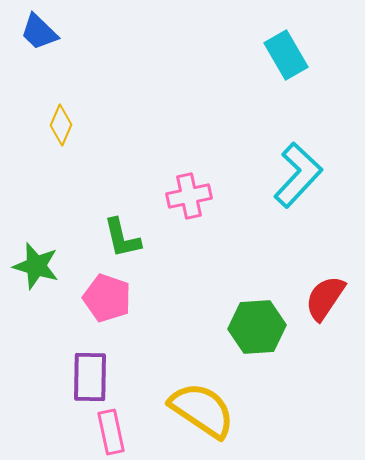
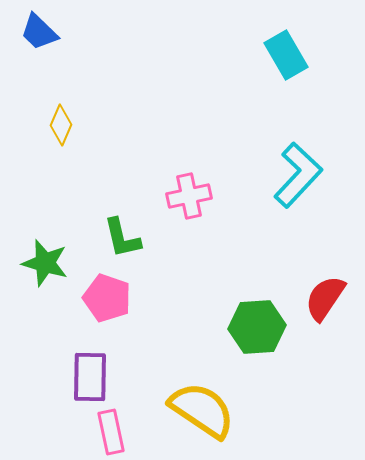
green star: moved 9 px right, 3 px up
